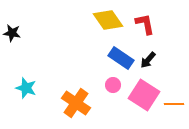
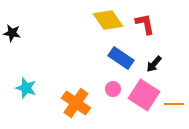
black arrow: moved 6 px right, 4 px down
pink circle: moved 4 px down
